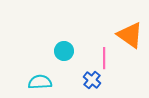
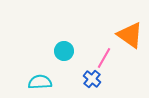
pink line: rotated 30 degrees clockwise
blue cross: moved 1 px up
